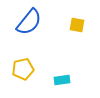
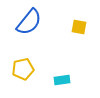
yellow square: moved 2 px right, 2 px down
